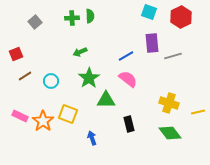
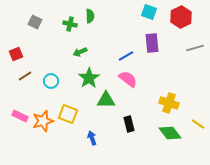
green cross: moved 2 px left, 6 px down; rotated 16 degrees clockwise
gray square: rotated 24 degrees counterclockwise
gray line: moved 22 px right, 8 px up
yellow line: moved 12 px down; rotated 48 degrees clockwise
orange star: rotated 20 degrees clockwise
